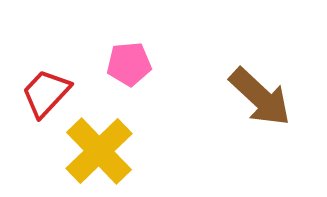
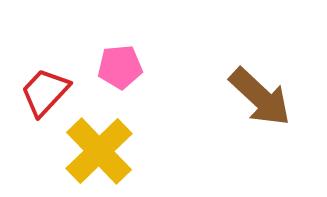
pink pentagon: moved 9 px left, 3 px down
red trapezoid: moved 1 px left, 1 px up
